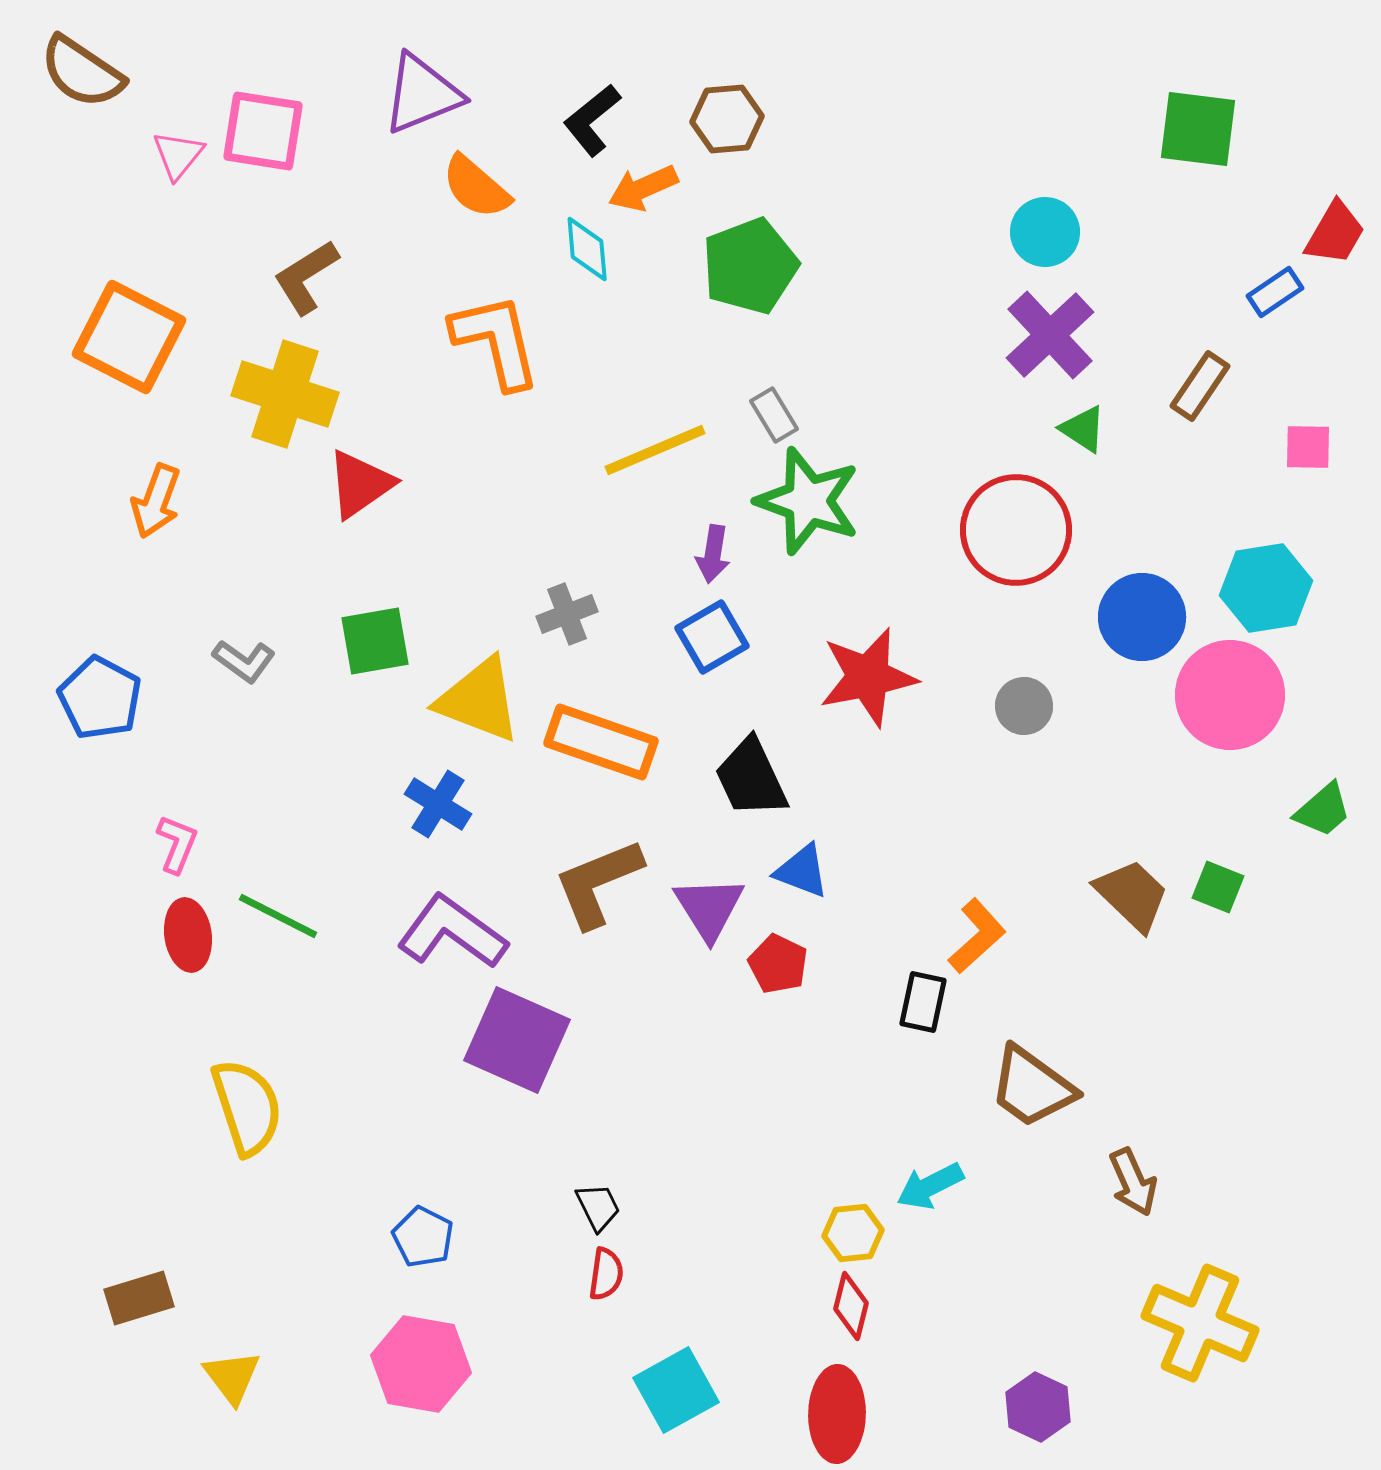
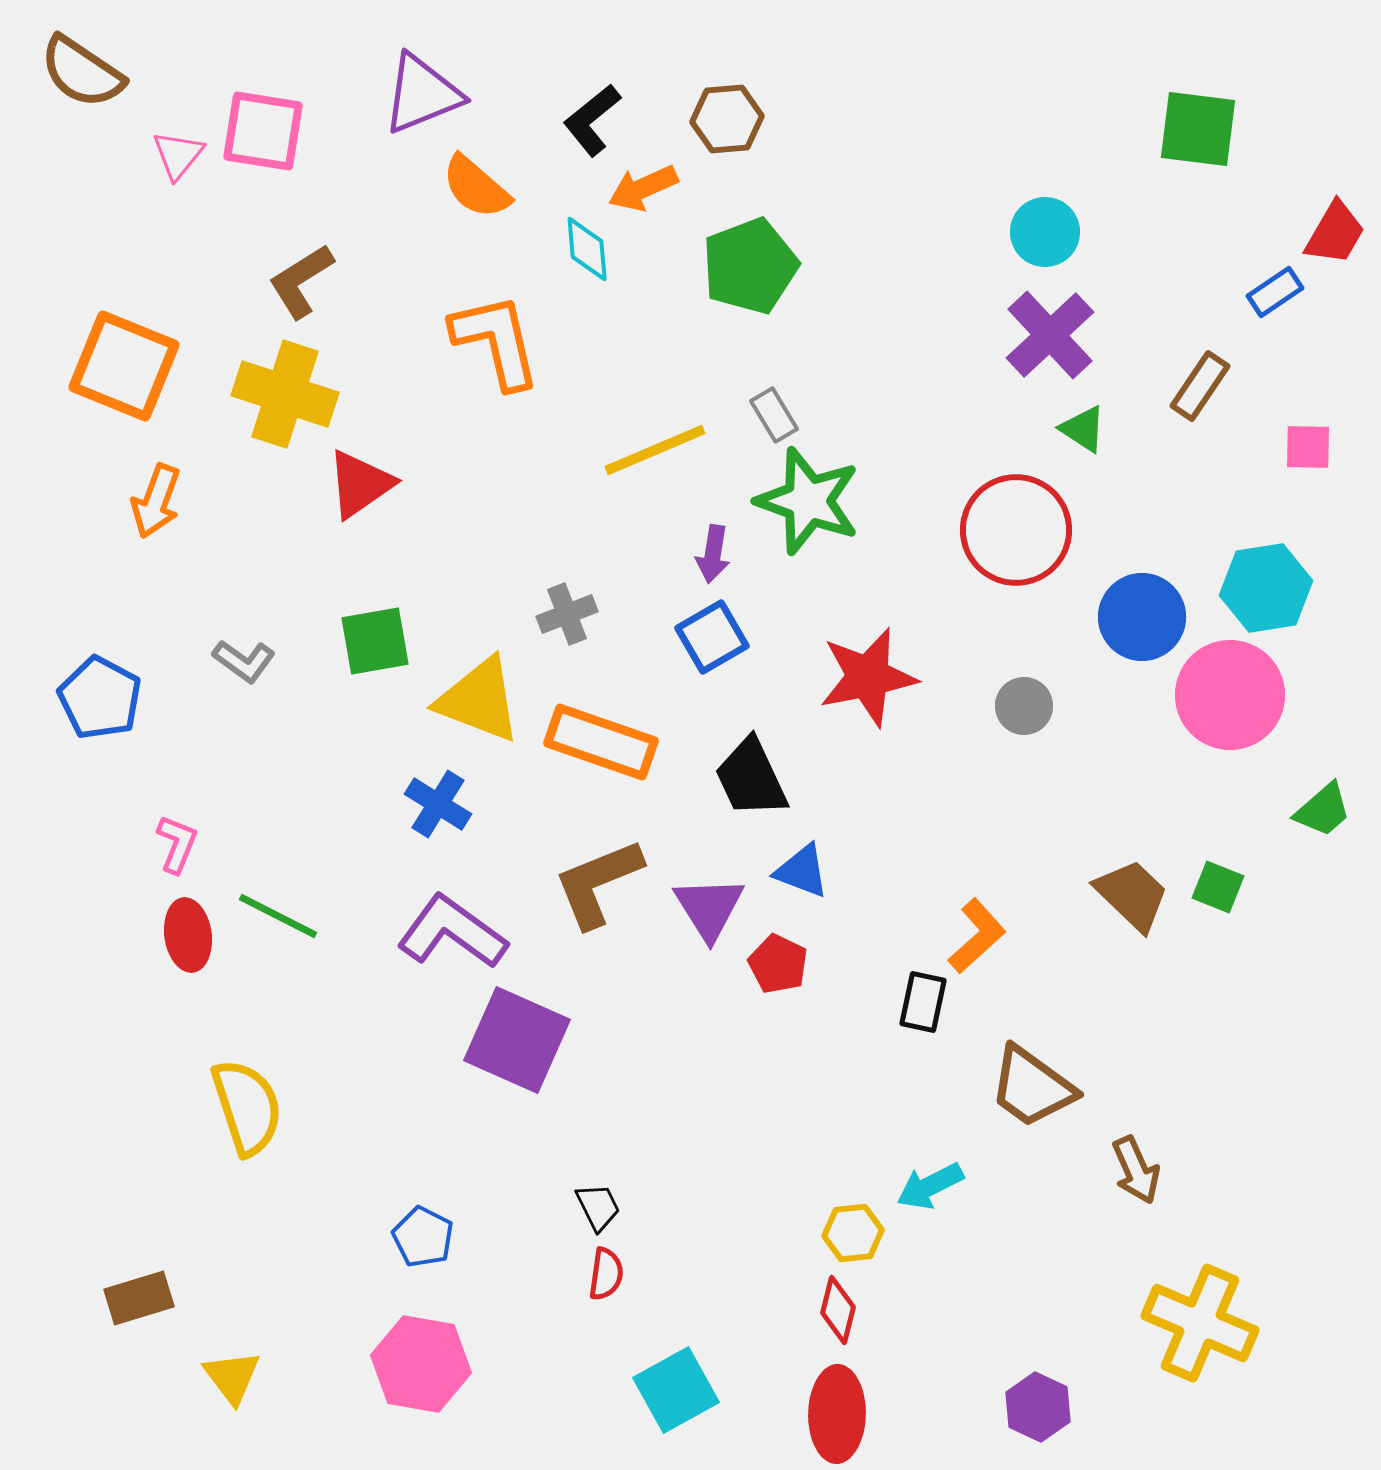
brown L-shape at (306, 277): moved 5 px left, 4 px down
orange square at (129, 337): moved 5 px left, 29 px down; rotated 5 degrees counterclockwise
brown arrow at (1133, 1182): moved 3 px right, 12 px up
red diamond at (851, 1306): moved 13 px left, 4 px down
